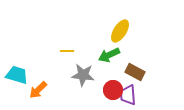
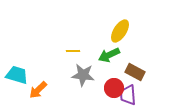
yellow line: moved 6 px right
red circle: moved 1 px right, 2 px up
